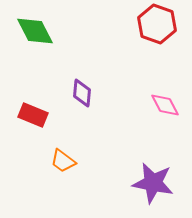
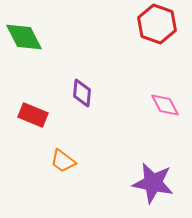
green diamond: moved 11 px left, 6 px down
